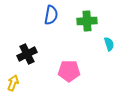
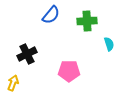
blue semicircle: rotated 30 degrees clockwise
